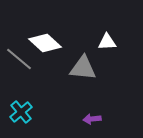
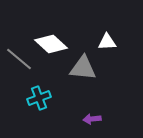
white diamond: moved 6 px right, 1 px down
cyan cross: moved 18 px right, 14 px up; rotated 20 degrees clockwise
